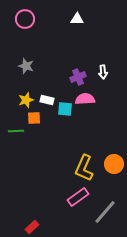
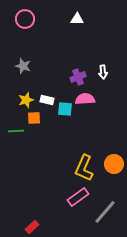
gray star: moved 3 px left
